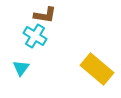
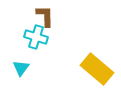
brown L-shape: moved 1 px down; rotated 100 degrees counterclockwise
cyan cross: moved 1 px right, 1 px down; rotated 15 degrees counterclockwise
